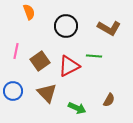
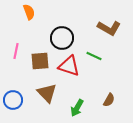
black circle: moved 4 px left, 12 px down
green line: rotated 21 degrees clockwise
brown square: rotated 30 degrees clockwise
red triangle: rotated 45 degrees clockwise
blue circle: moved 9 px down
green arrow: rotated 96 degrees clockwise
